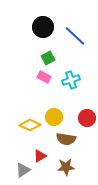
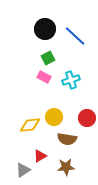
black circle: moved 2 px right, 2 px down
yellow diamond: rotated 30 degrees counterclockwise
brown semicircle: moved 1 px right
